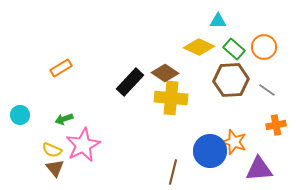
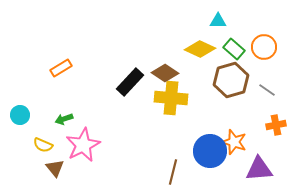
yellow diamond: moved 1 px right, 2 px down
brown hexagon: rotated 12 degrees counterclockwise
yellow semicircle: moved 9 px left, 5 px up
